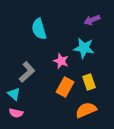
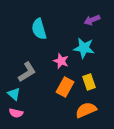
gray L-shape: rotated 10 degrees clockwise
